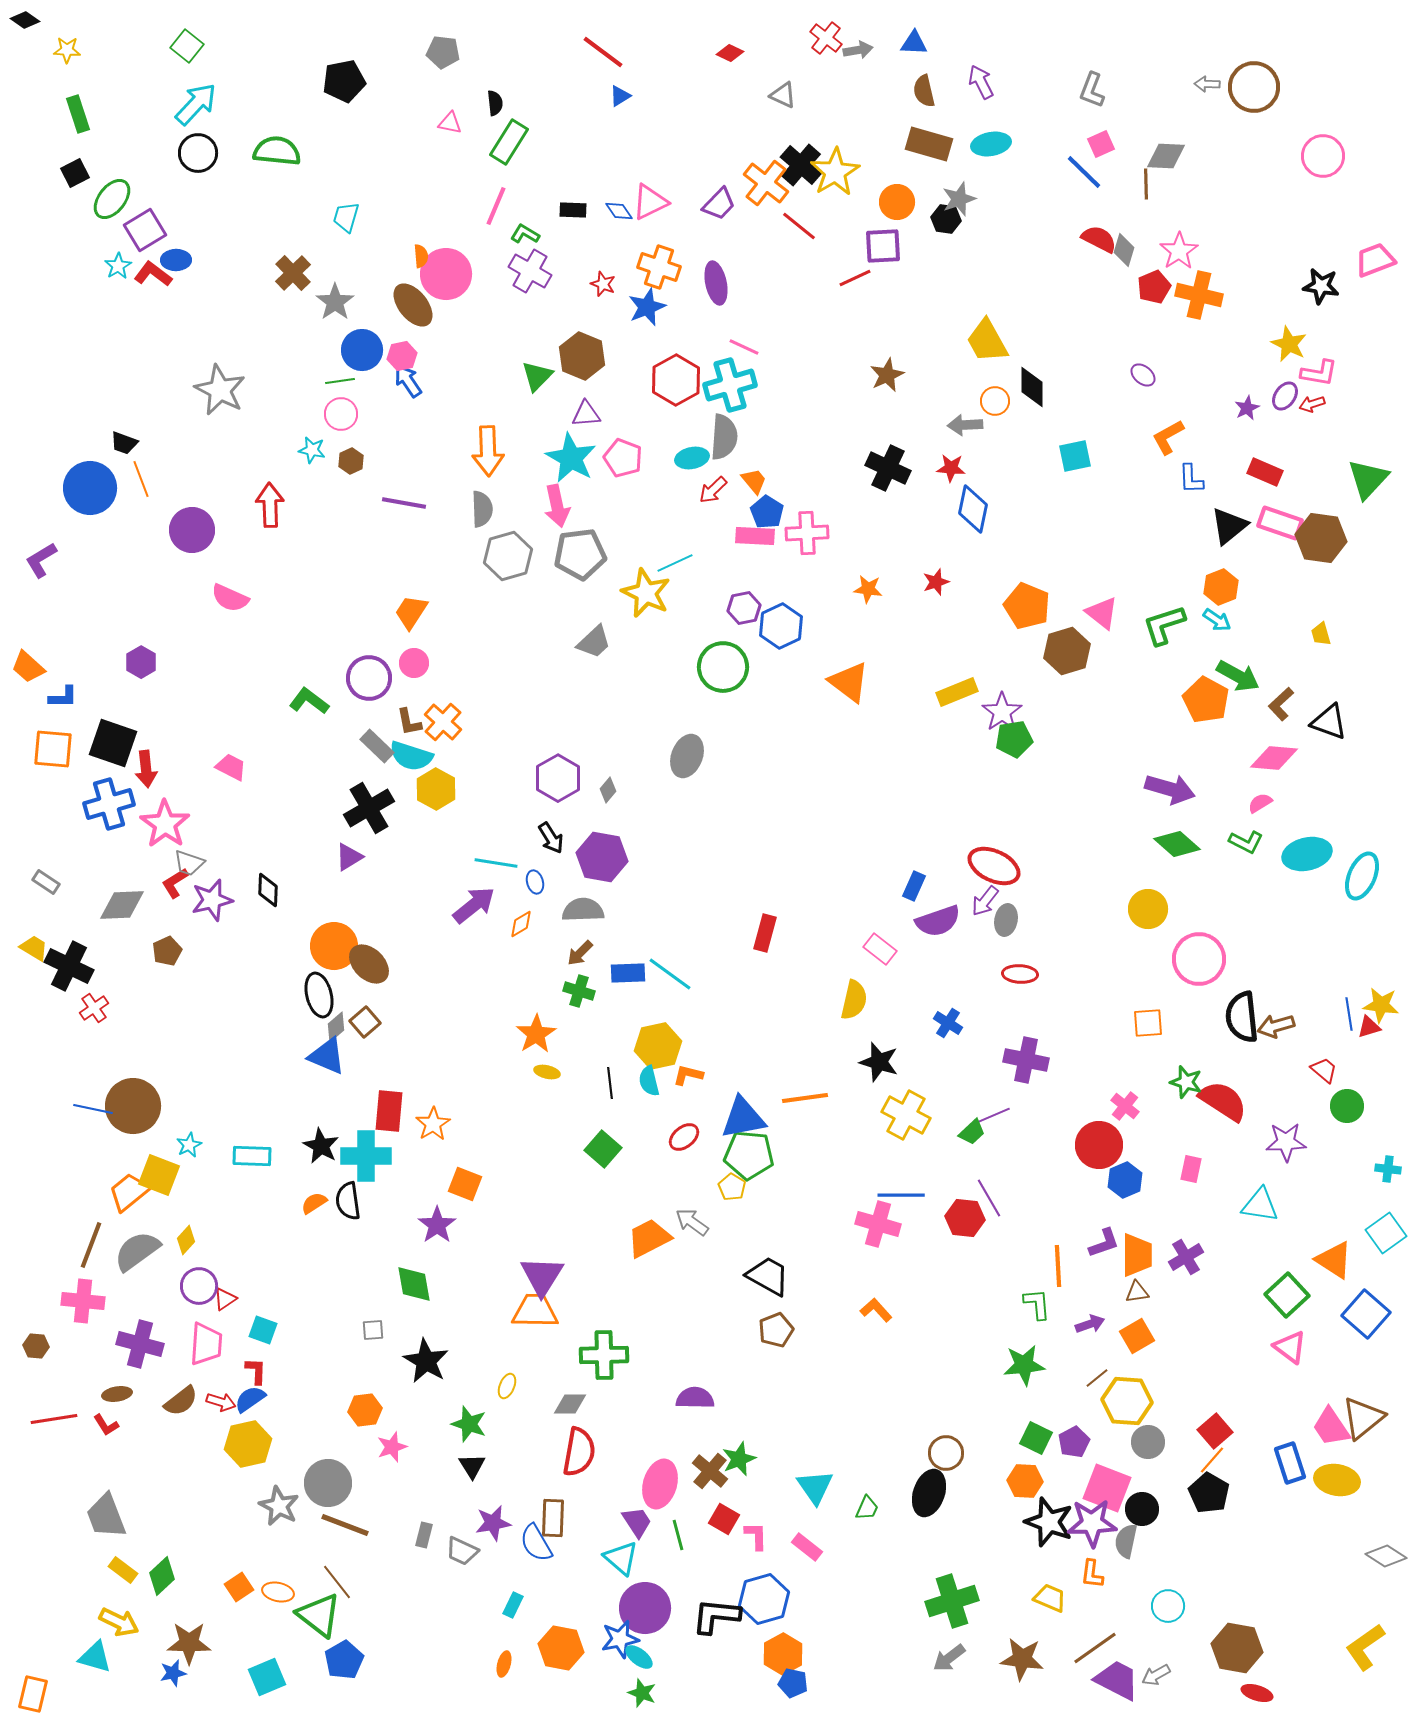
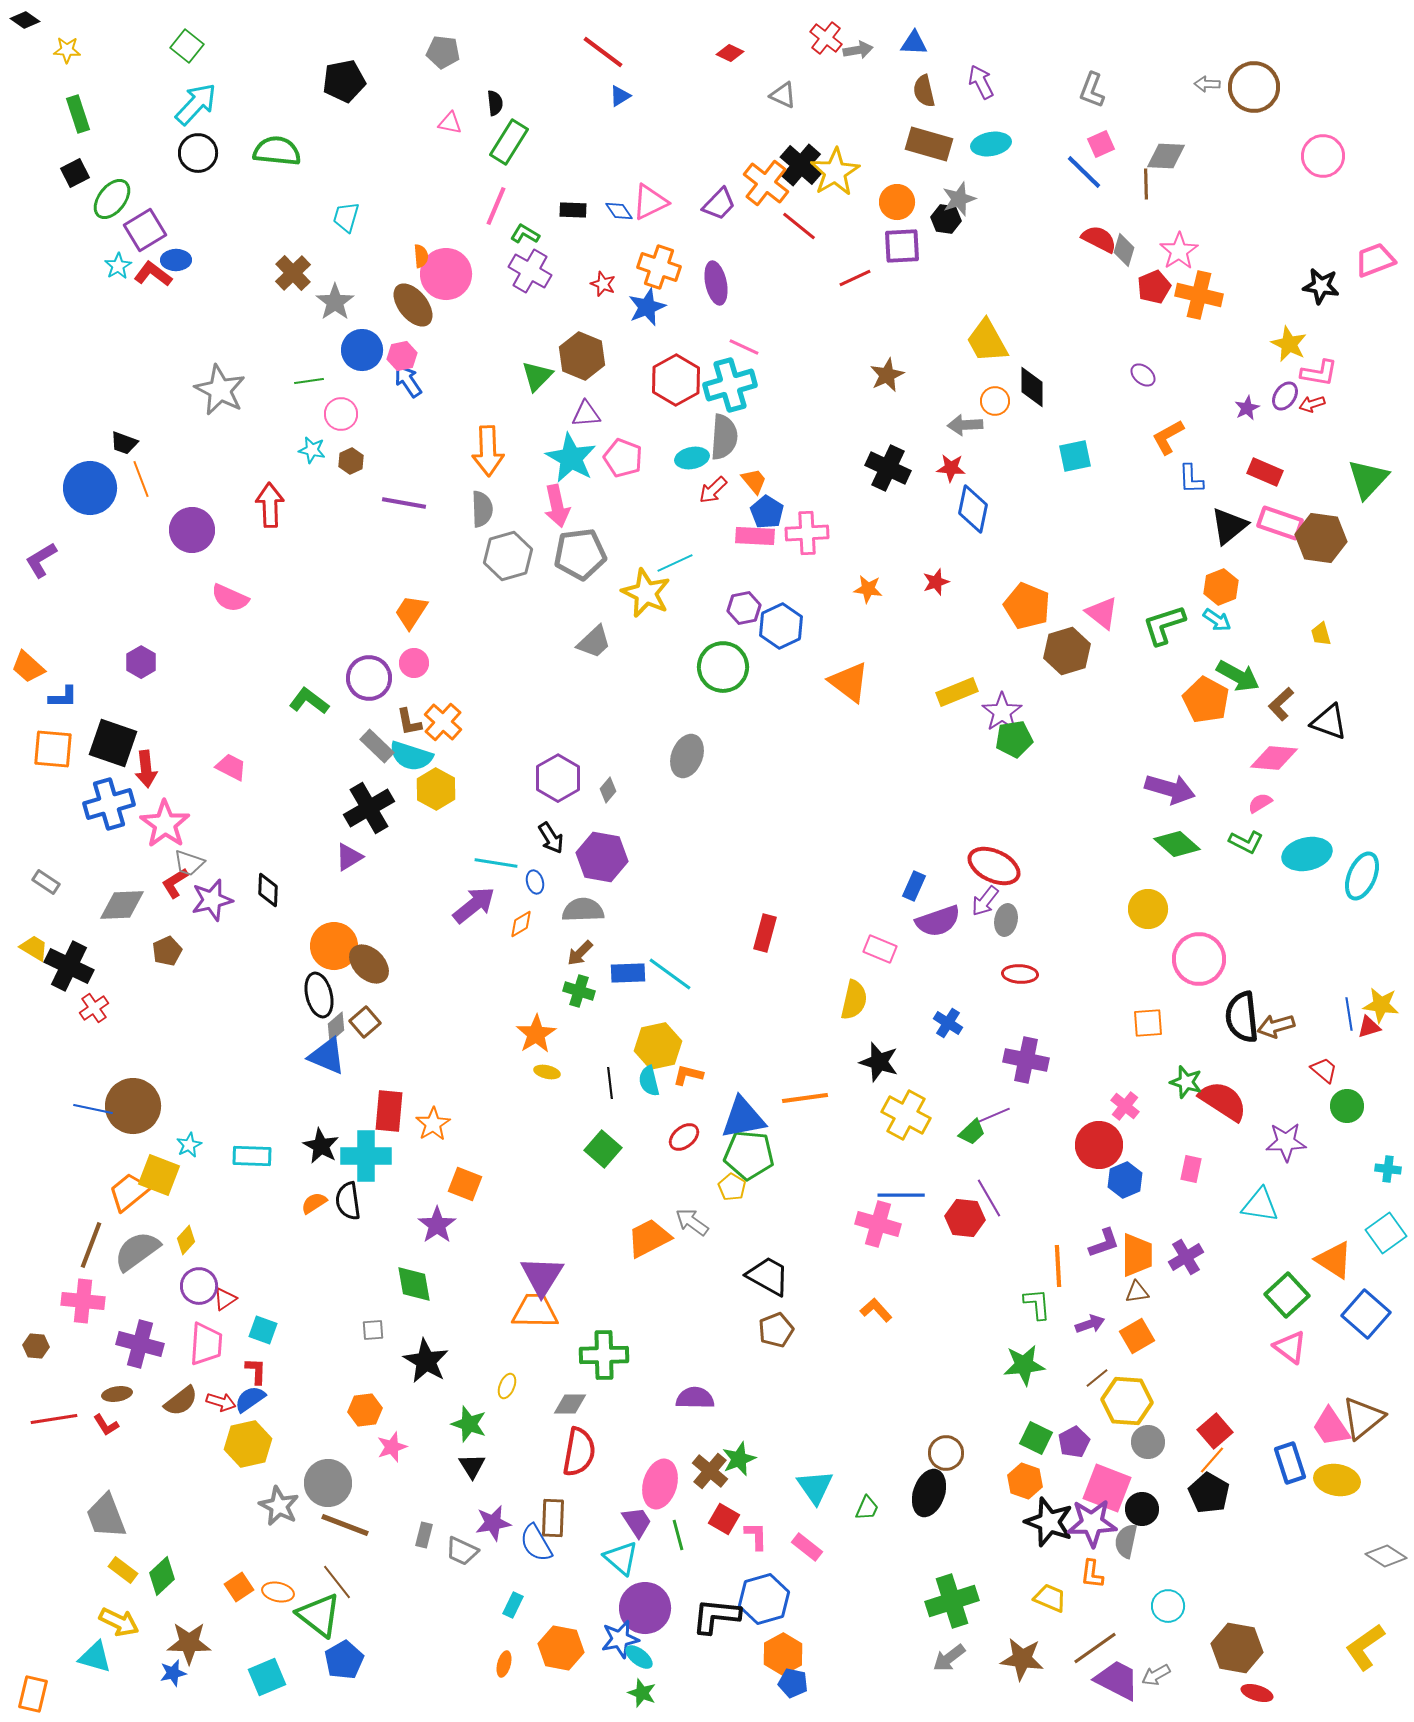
purple square at (883, 246): moved 19 px right
green line at (340, 381): moved 31 px left
pink rectangle at (880, 949): rotated 16 degrees counterclockwise
orange hexagon at (1025, 1481): rotated 16 degrees clockwise
